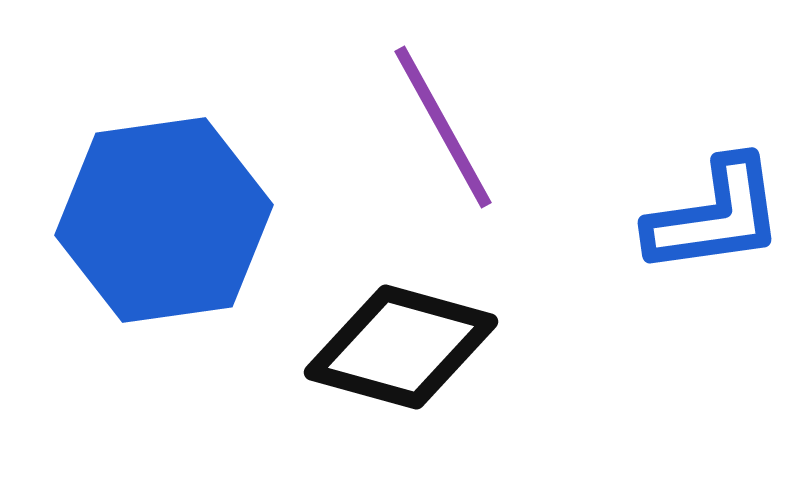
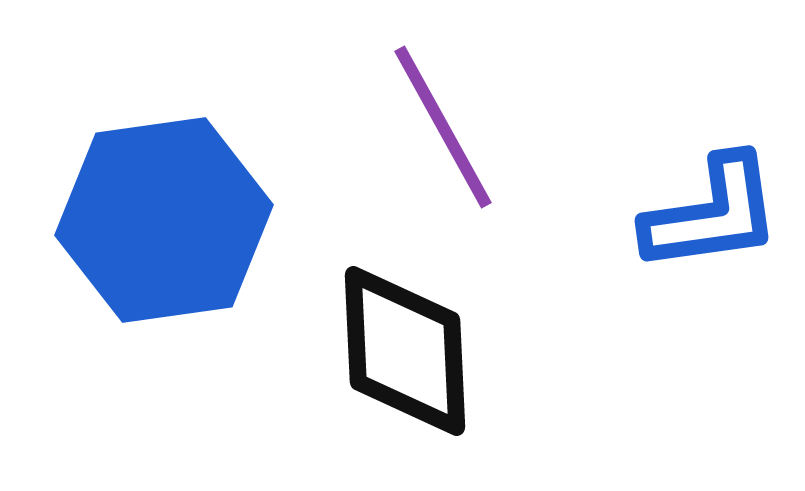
blue L-shape: moved 3 px left, 2 px up
black diamond: moved 4 px right, 4 px down; rotated 72 degrees clockwise
